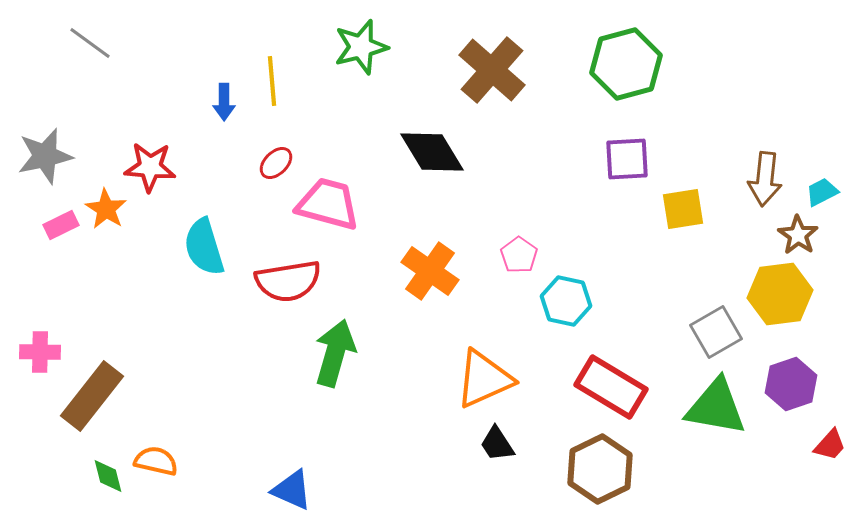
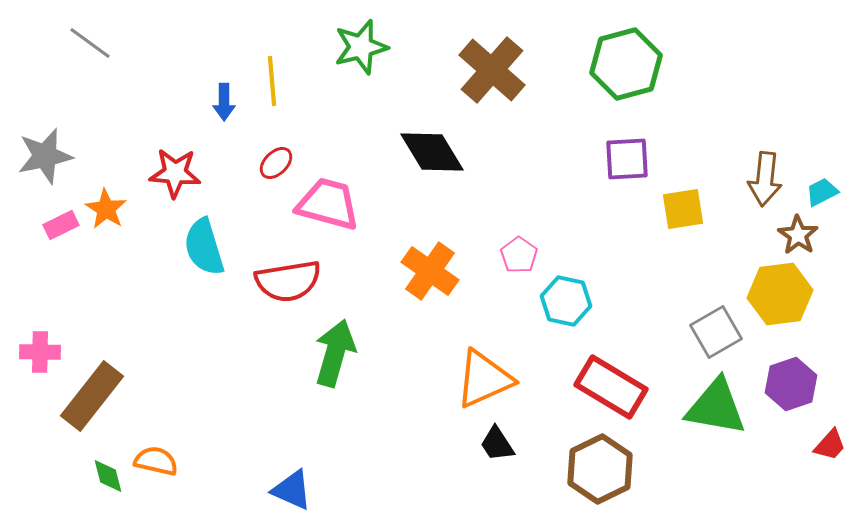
red star: moved 25 px right, 6 px down
